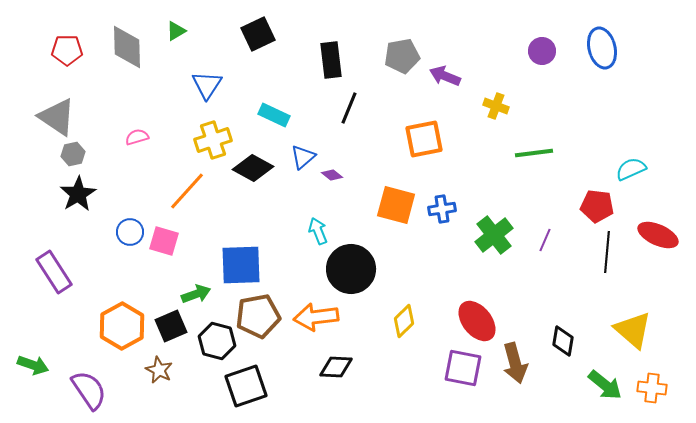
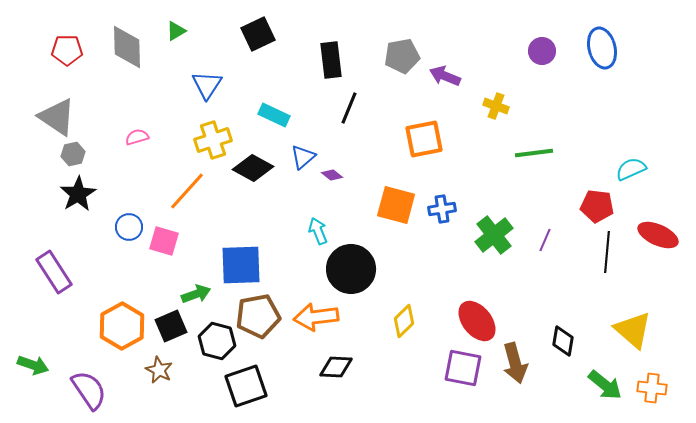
blue circle at (130, 232): moved 1 px left, 5 px up
